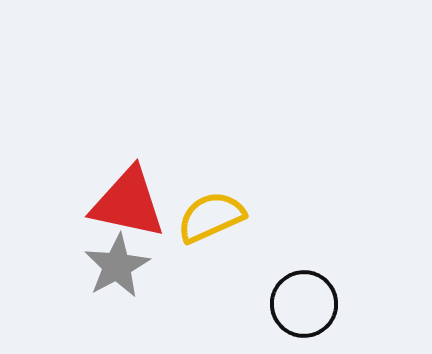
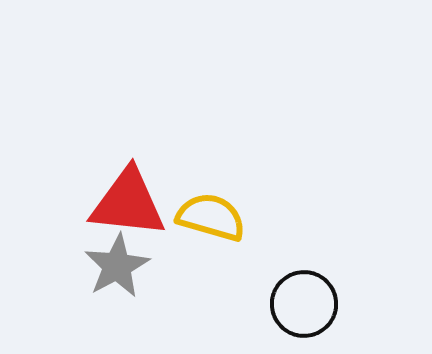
red triangle: rotated 6 degrees counterclockwise
yellow semicircle: rotated 40 degrees clockwise
